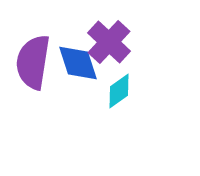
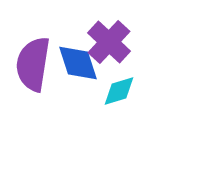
purple semicircle: moved 2 px down
cyan diamond: rotated 18 degrees clockwise
